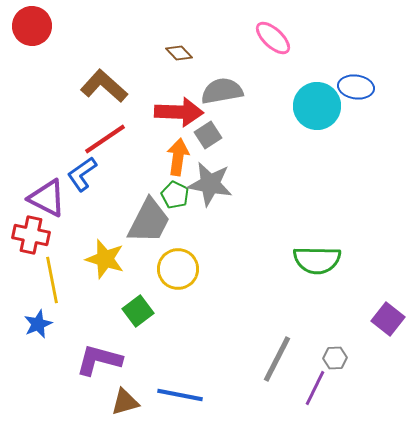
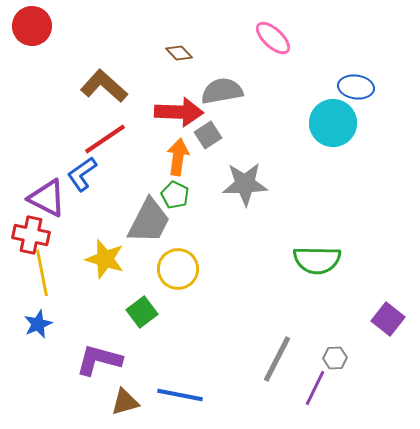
cyan circle: moved 16 px right, 17 px down
gray star: moved 35 px right; rotated 12 degrees counterclockwise
yellow line: moved 10 px left, 7 px up
green square: moved 4 px right, 1 px down
